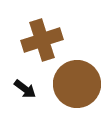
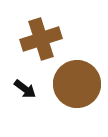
brown cross: moved 1 px left, 1 px up
